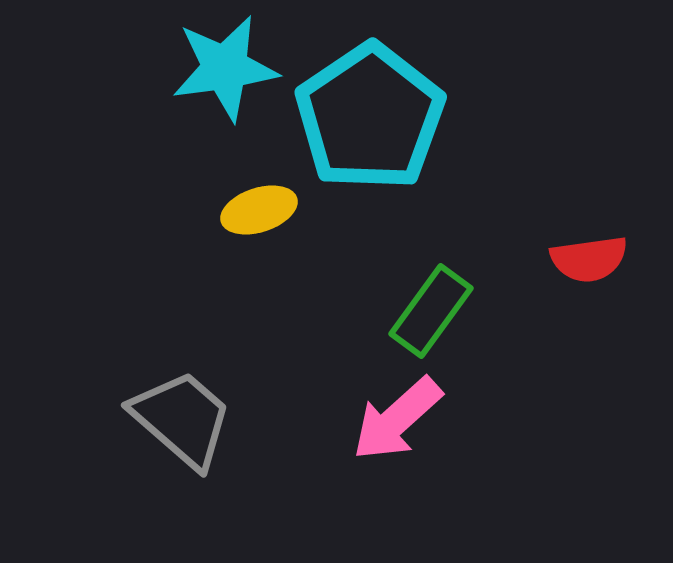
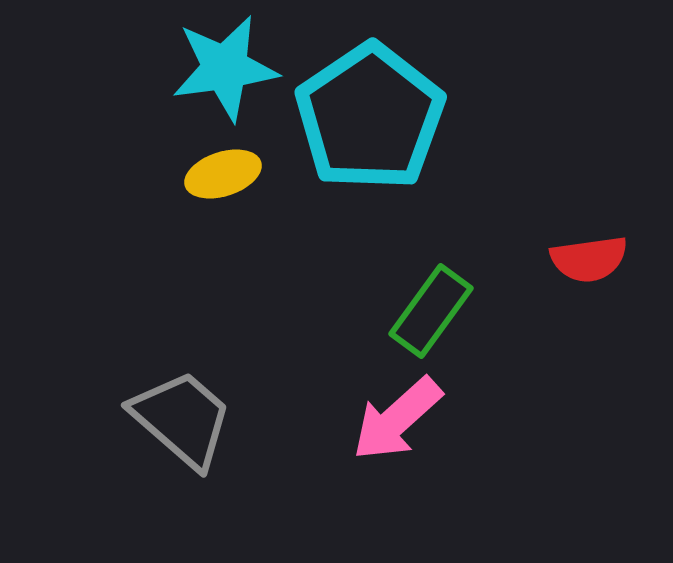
yellow ellipse: moved 36 px left, 36 px up
